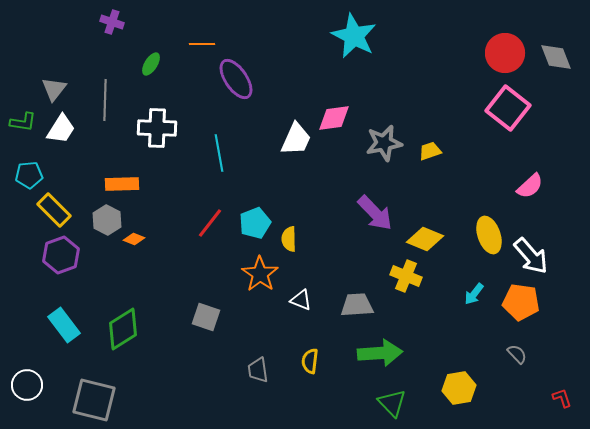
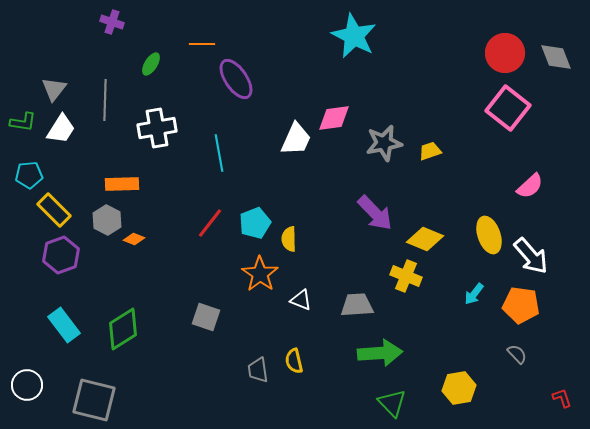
white cross at (157, 128): rotated 12 degrees counterclockwise
orange pentagon at (521, 302): moved 3 px down
yellow semicircle at (310, 361): moved 16 px left; rotated 20 degrees counterclockwise
